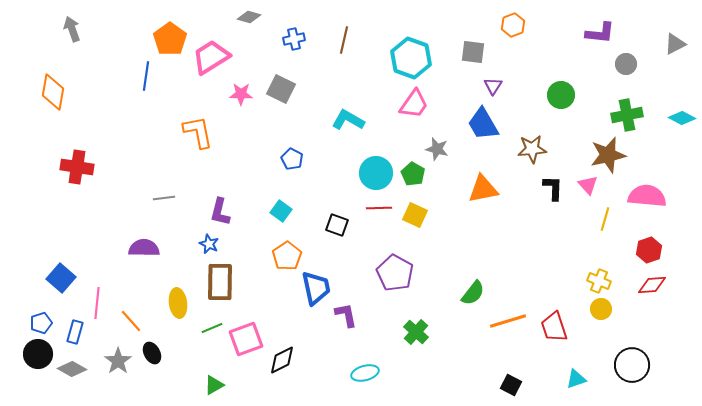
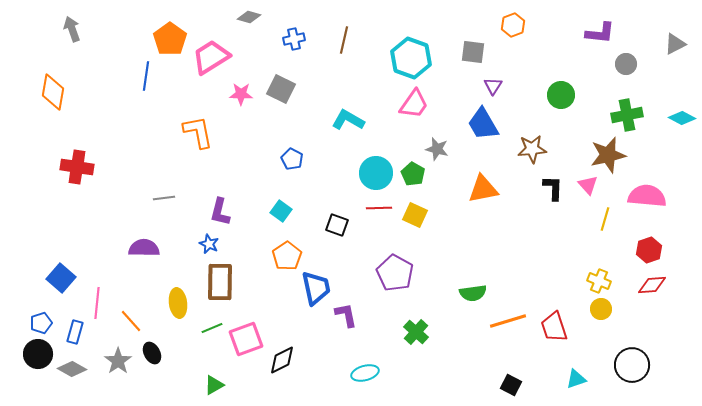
green semicircle at (473, 293): rotated 44 degrees clockwise
